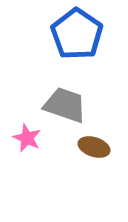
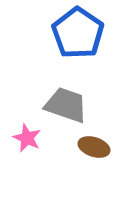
blue pentagon: moved 1 px right, 1 px up
gray trapezoid: moved 1 px right
